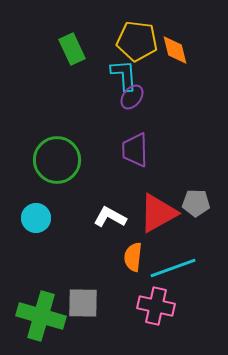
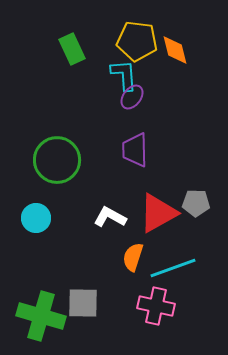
orange semicircle: rotated 12 degrees clockwise
